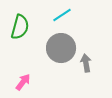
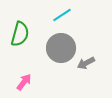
green semicircle: moved 7 px down
gray arrow: rotated 108 degrees counterclockwise
pink arrow: moved 1 px right
